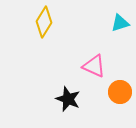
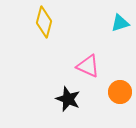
yellow diamond: rotated 16 degrees counterclockwise
pink triangle: moved 6 px left
